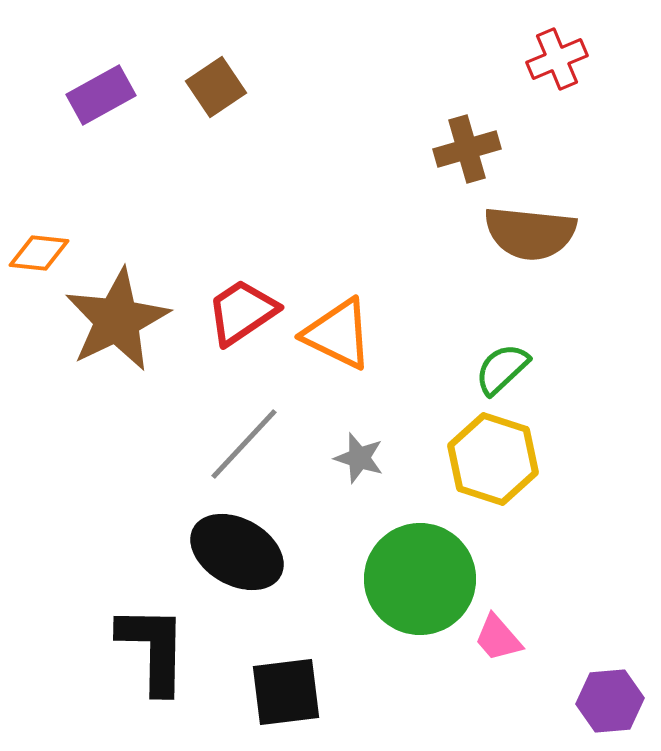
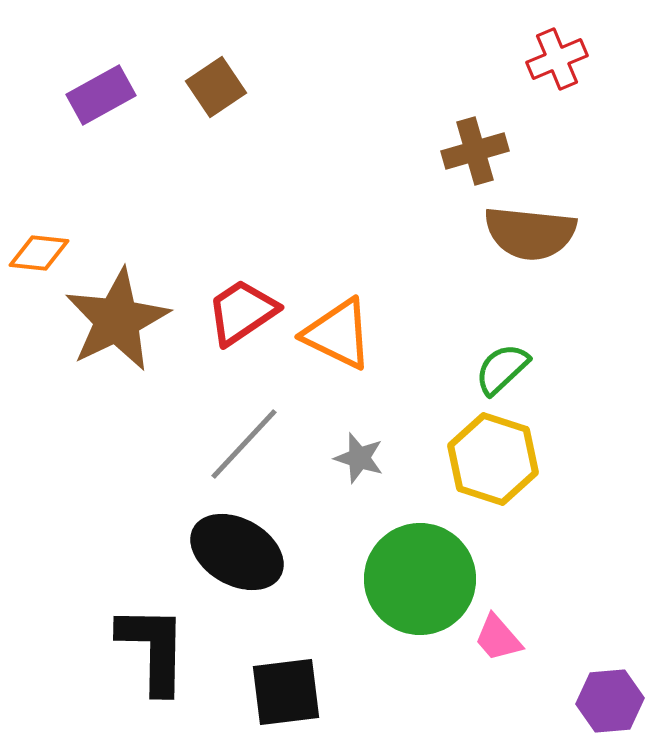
brown cross: moved 8 px right, 2 px down
